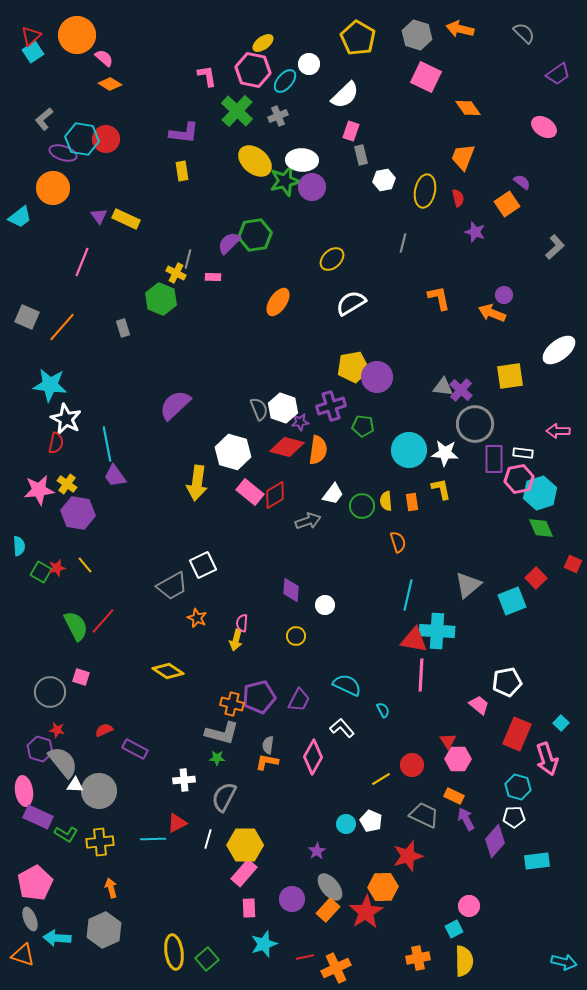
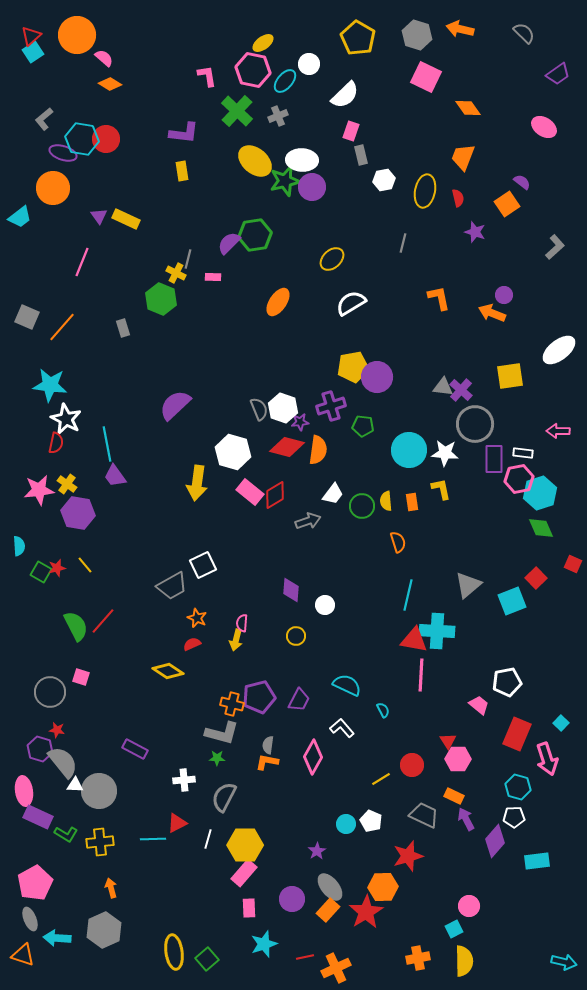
red semicircle at (104, 730): moved 88 px right, 86 px up
